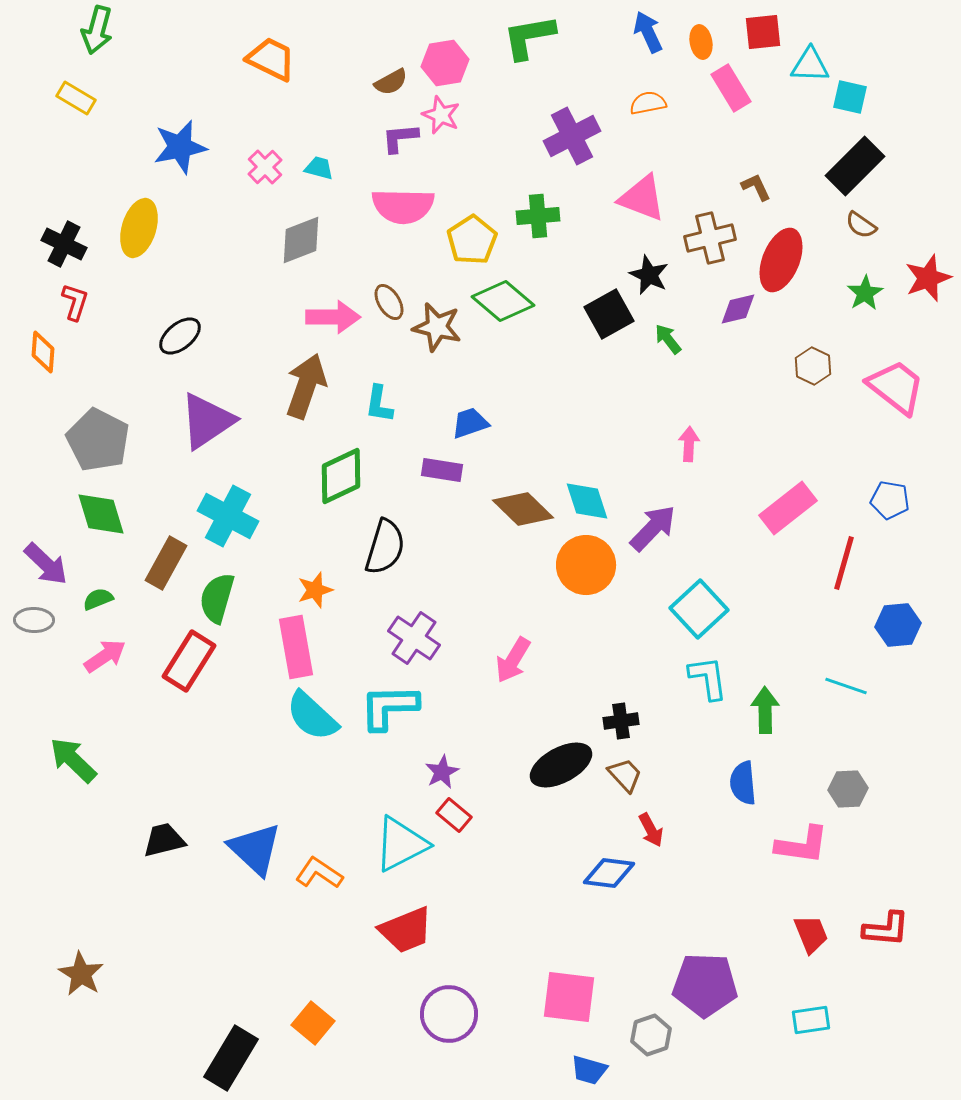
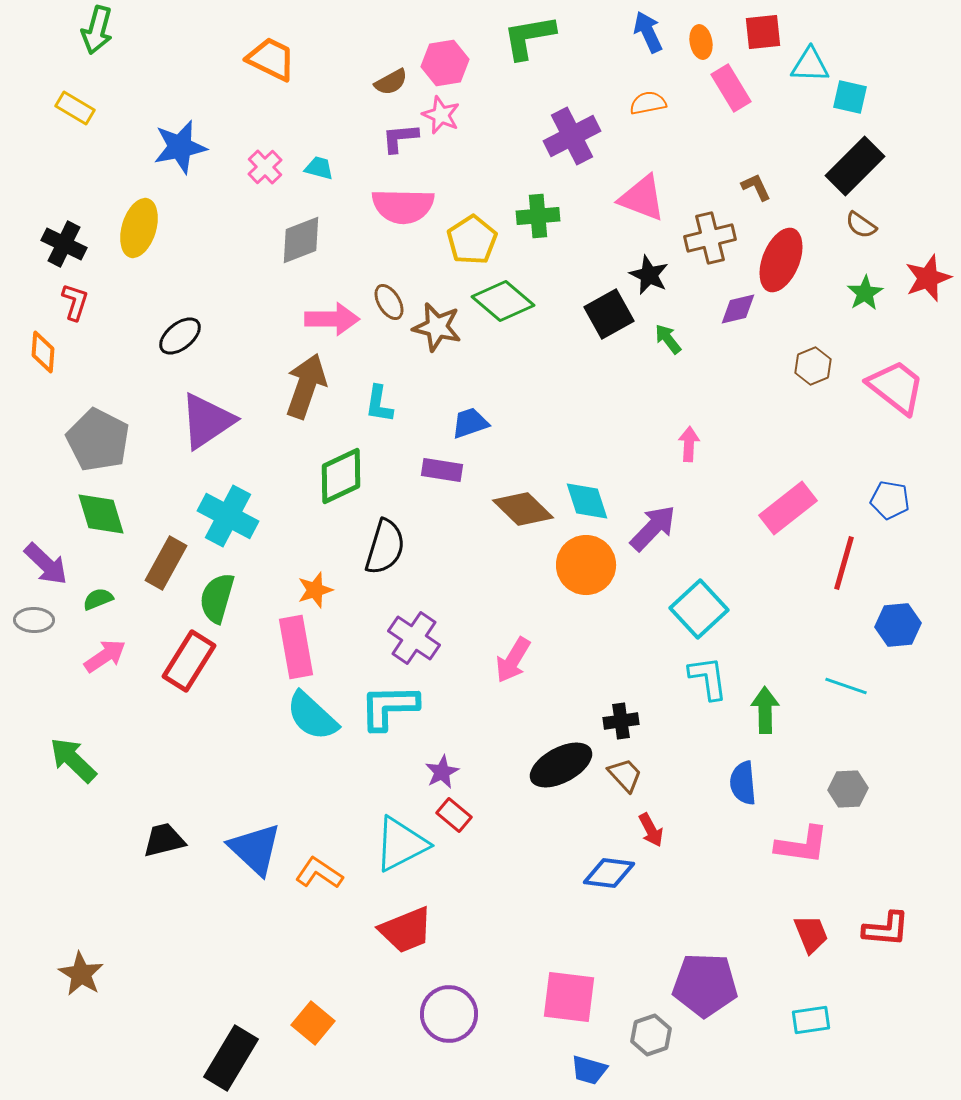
yellow rectangle at (76, 98): moved 1 px left, 10 px down
pink arrow at (333, 317): moved 1 px left, 2 px down
brown hexagon at (813, 366): rotated 12 degrees clockwise
